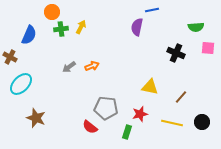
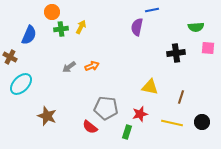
black cross: rotated 30 degrees counterclockwise
brown line: rotated 24 degrees counterclockwise
brown star: moved 11 px right, 2 px up
